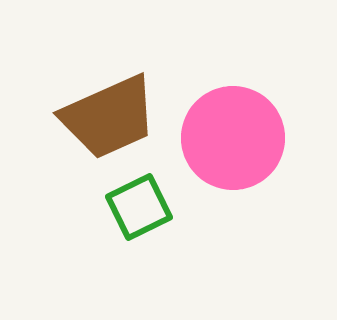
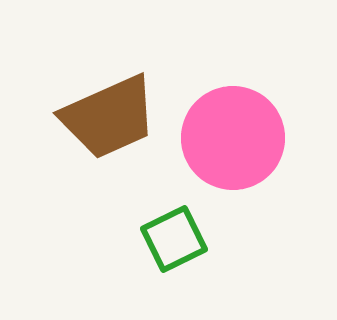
green square: moved 35 px right, 32 px down
